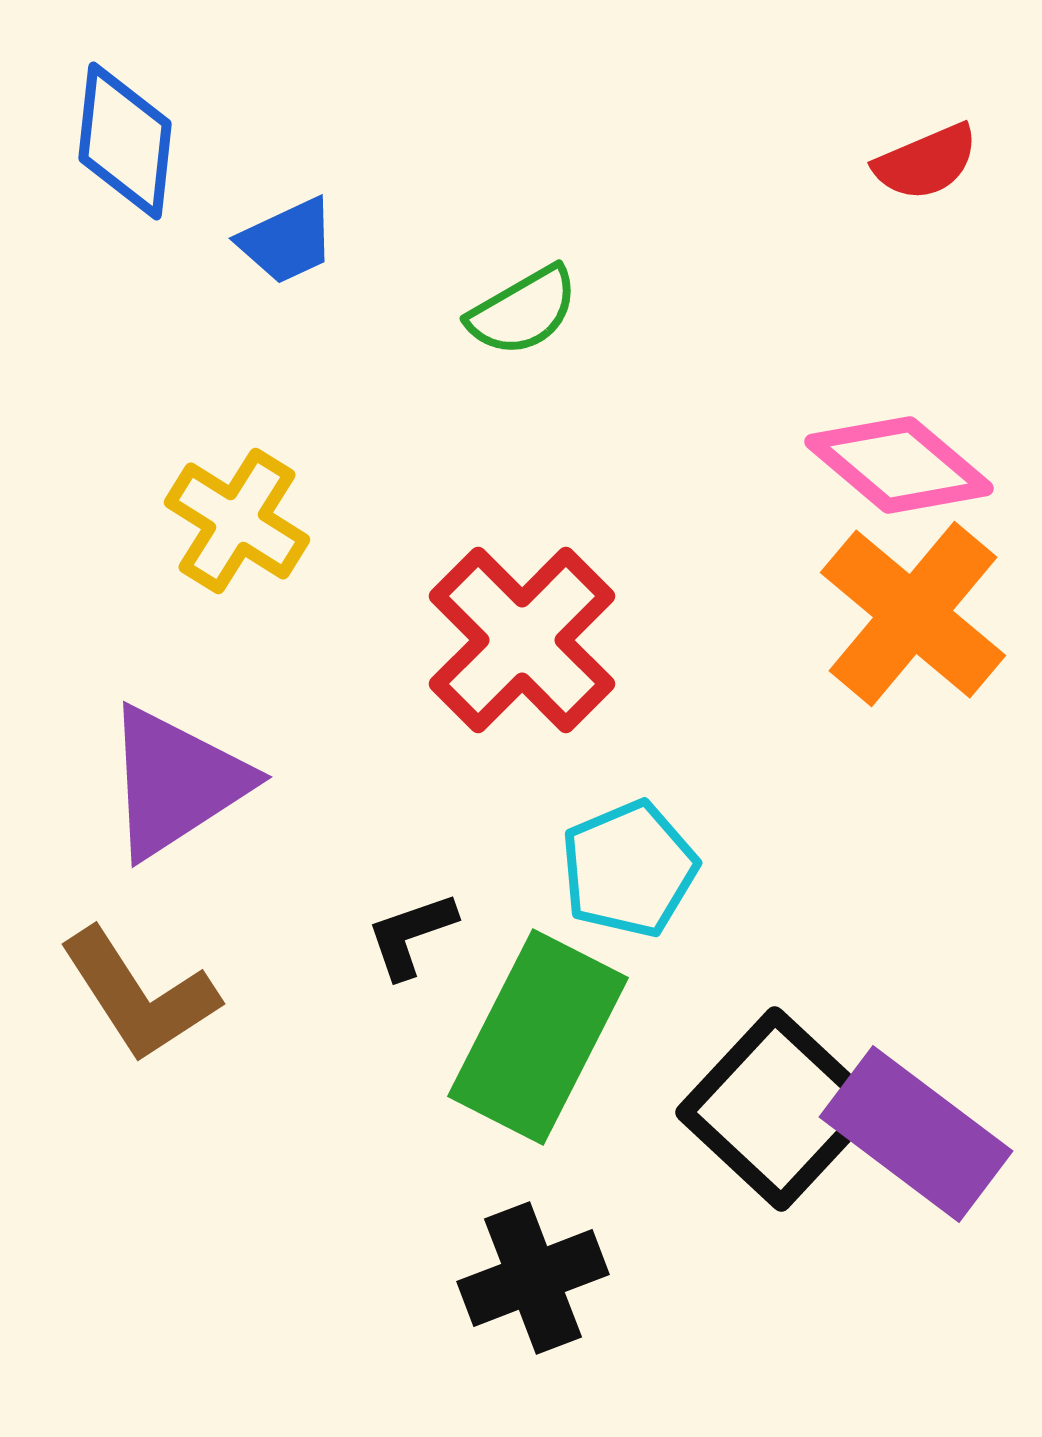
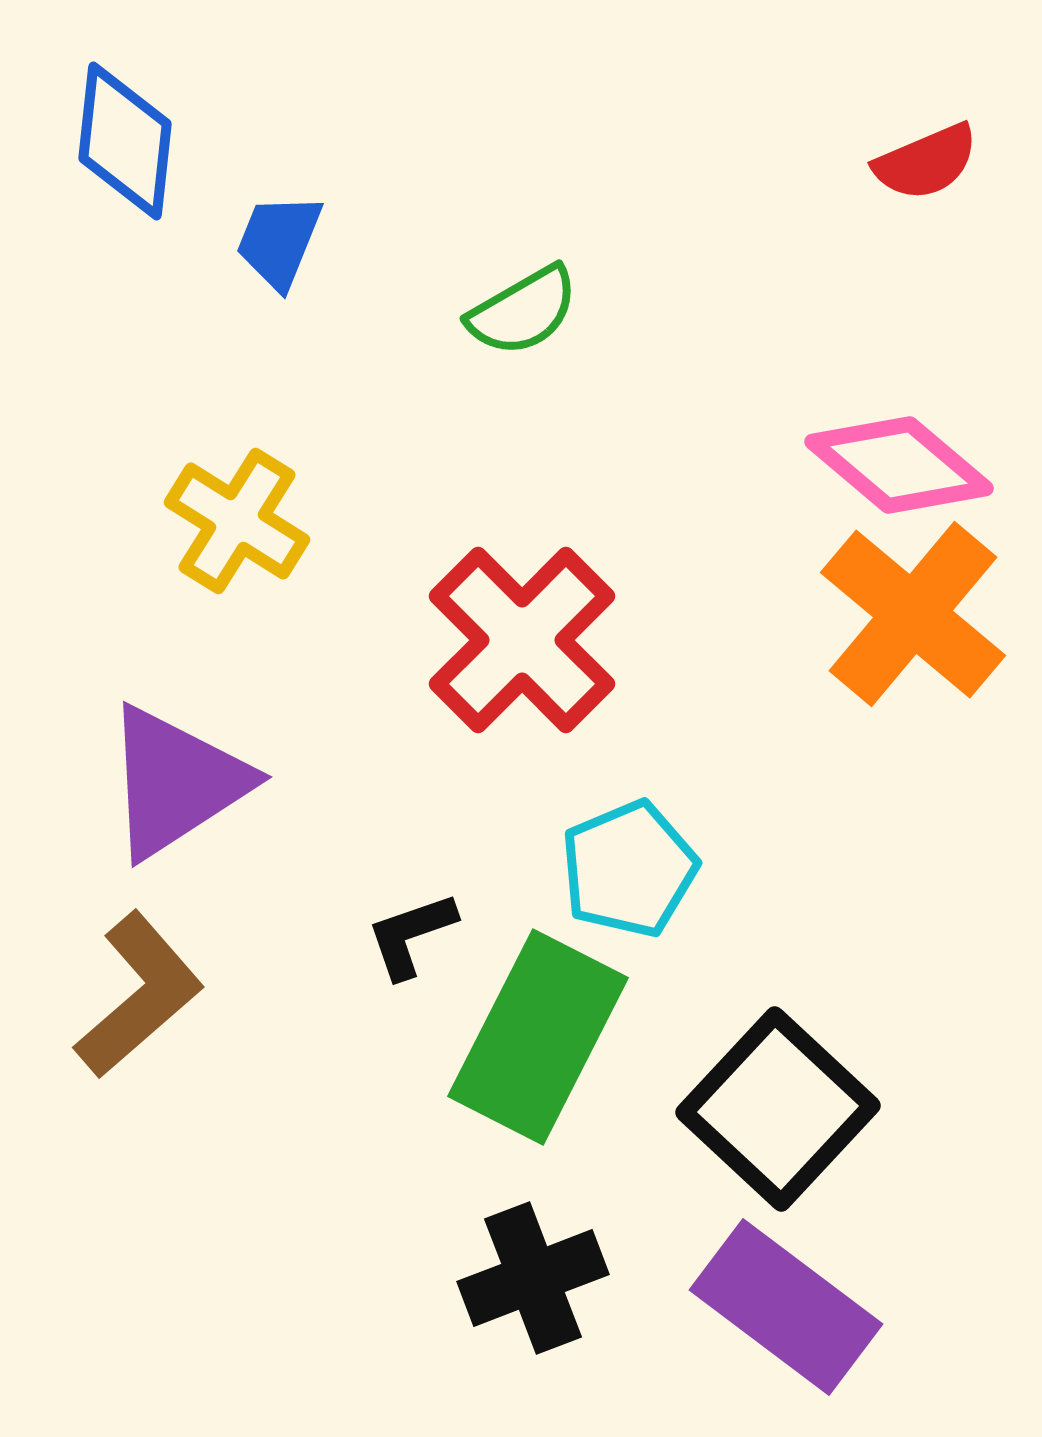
blue trapezoid: moved 8 px left; rotated 137 degrees clockwise
brown L-shape: rotated 98 degrees counterclockwise
purple rectangle: moved 130 px left, 173 px down
